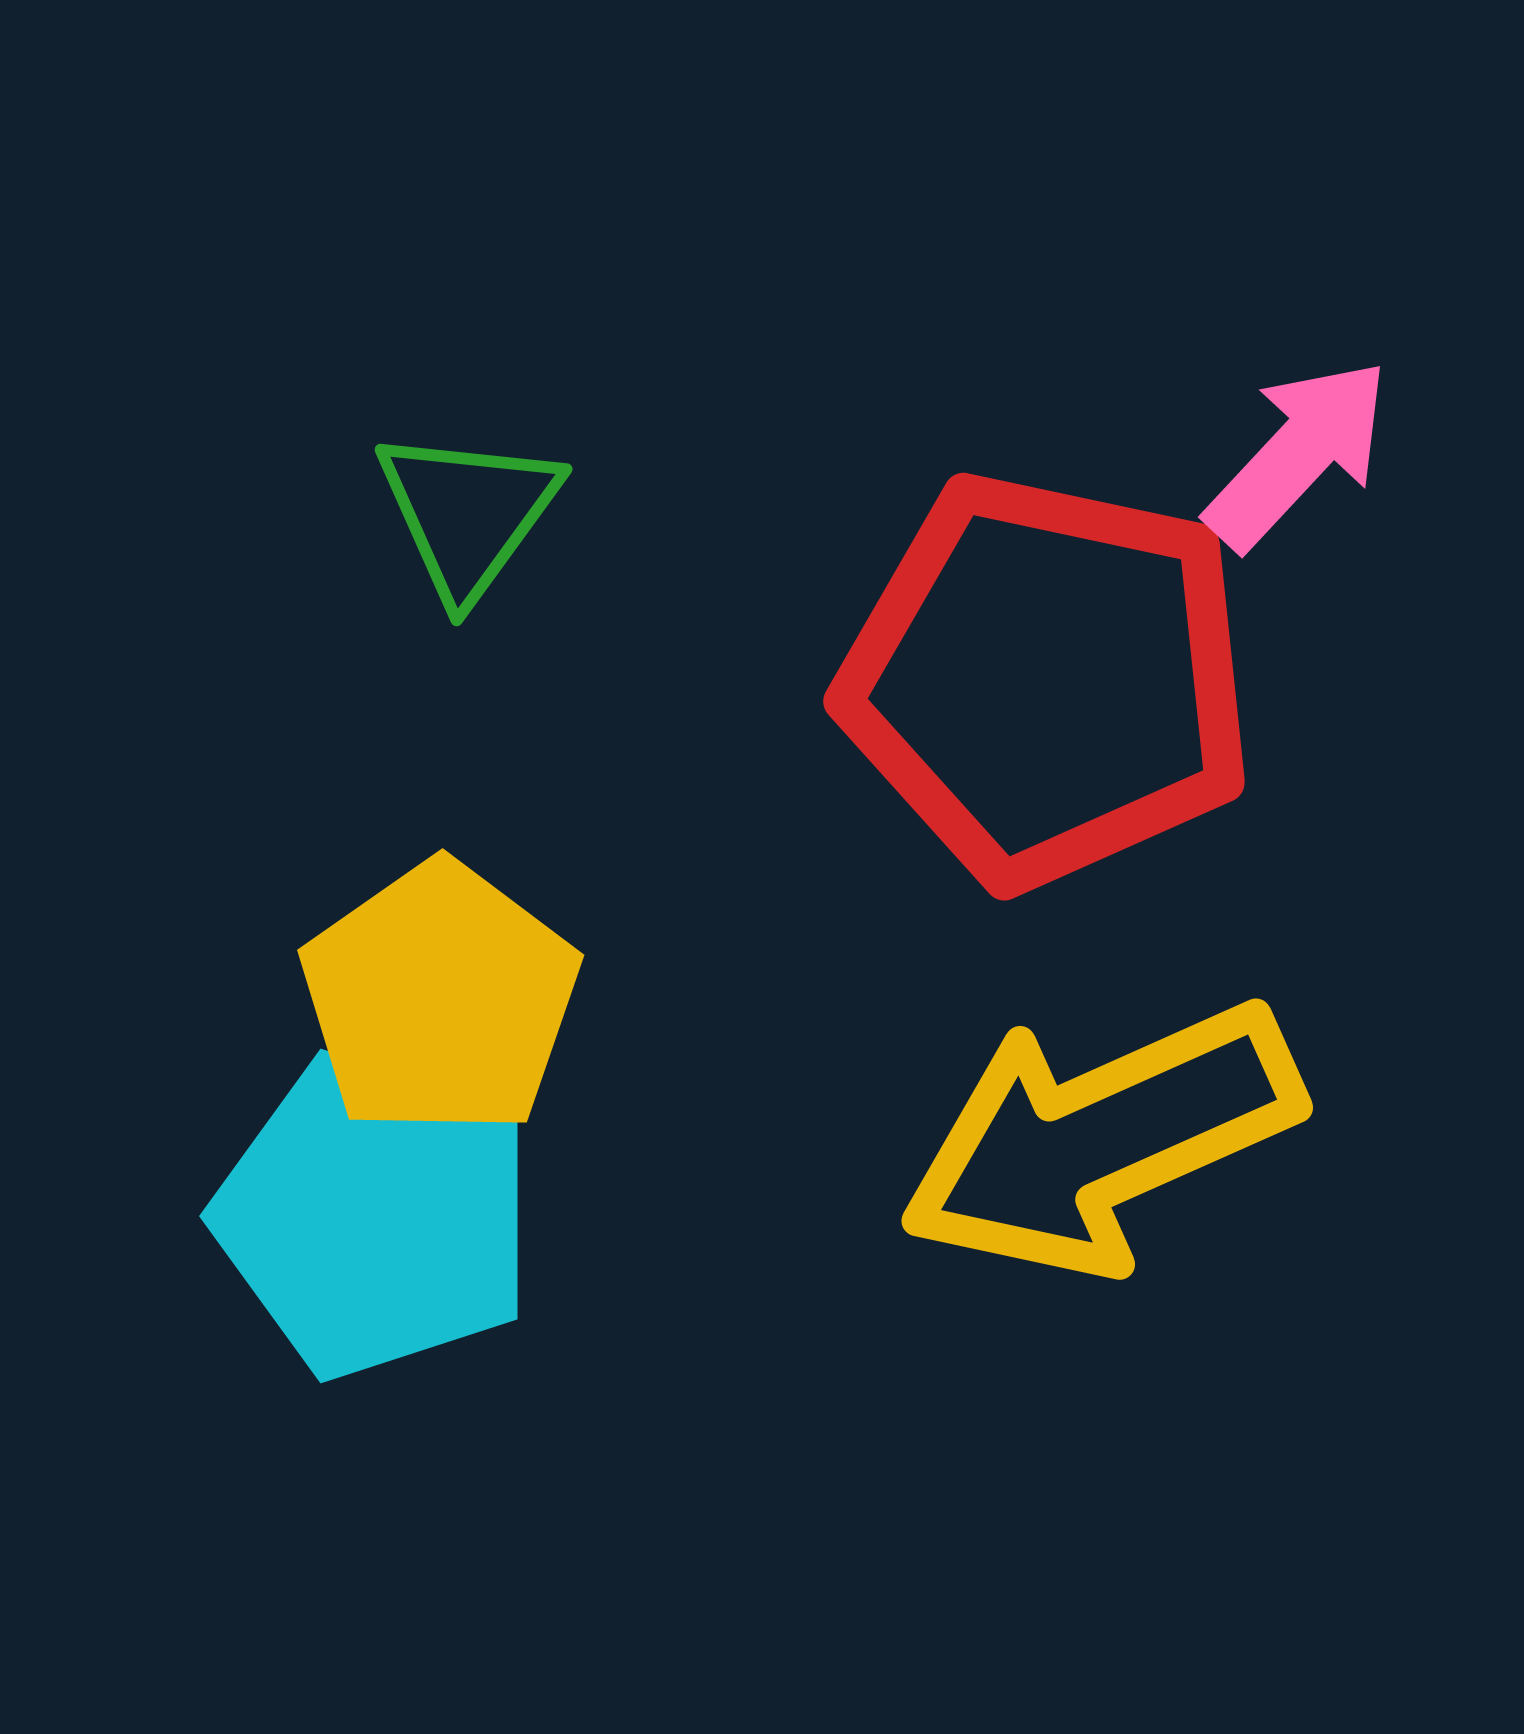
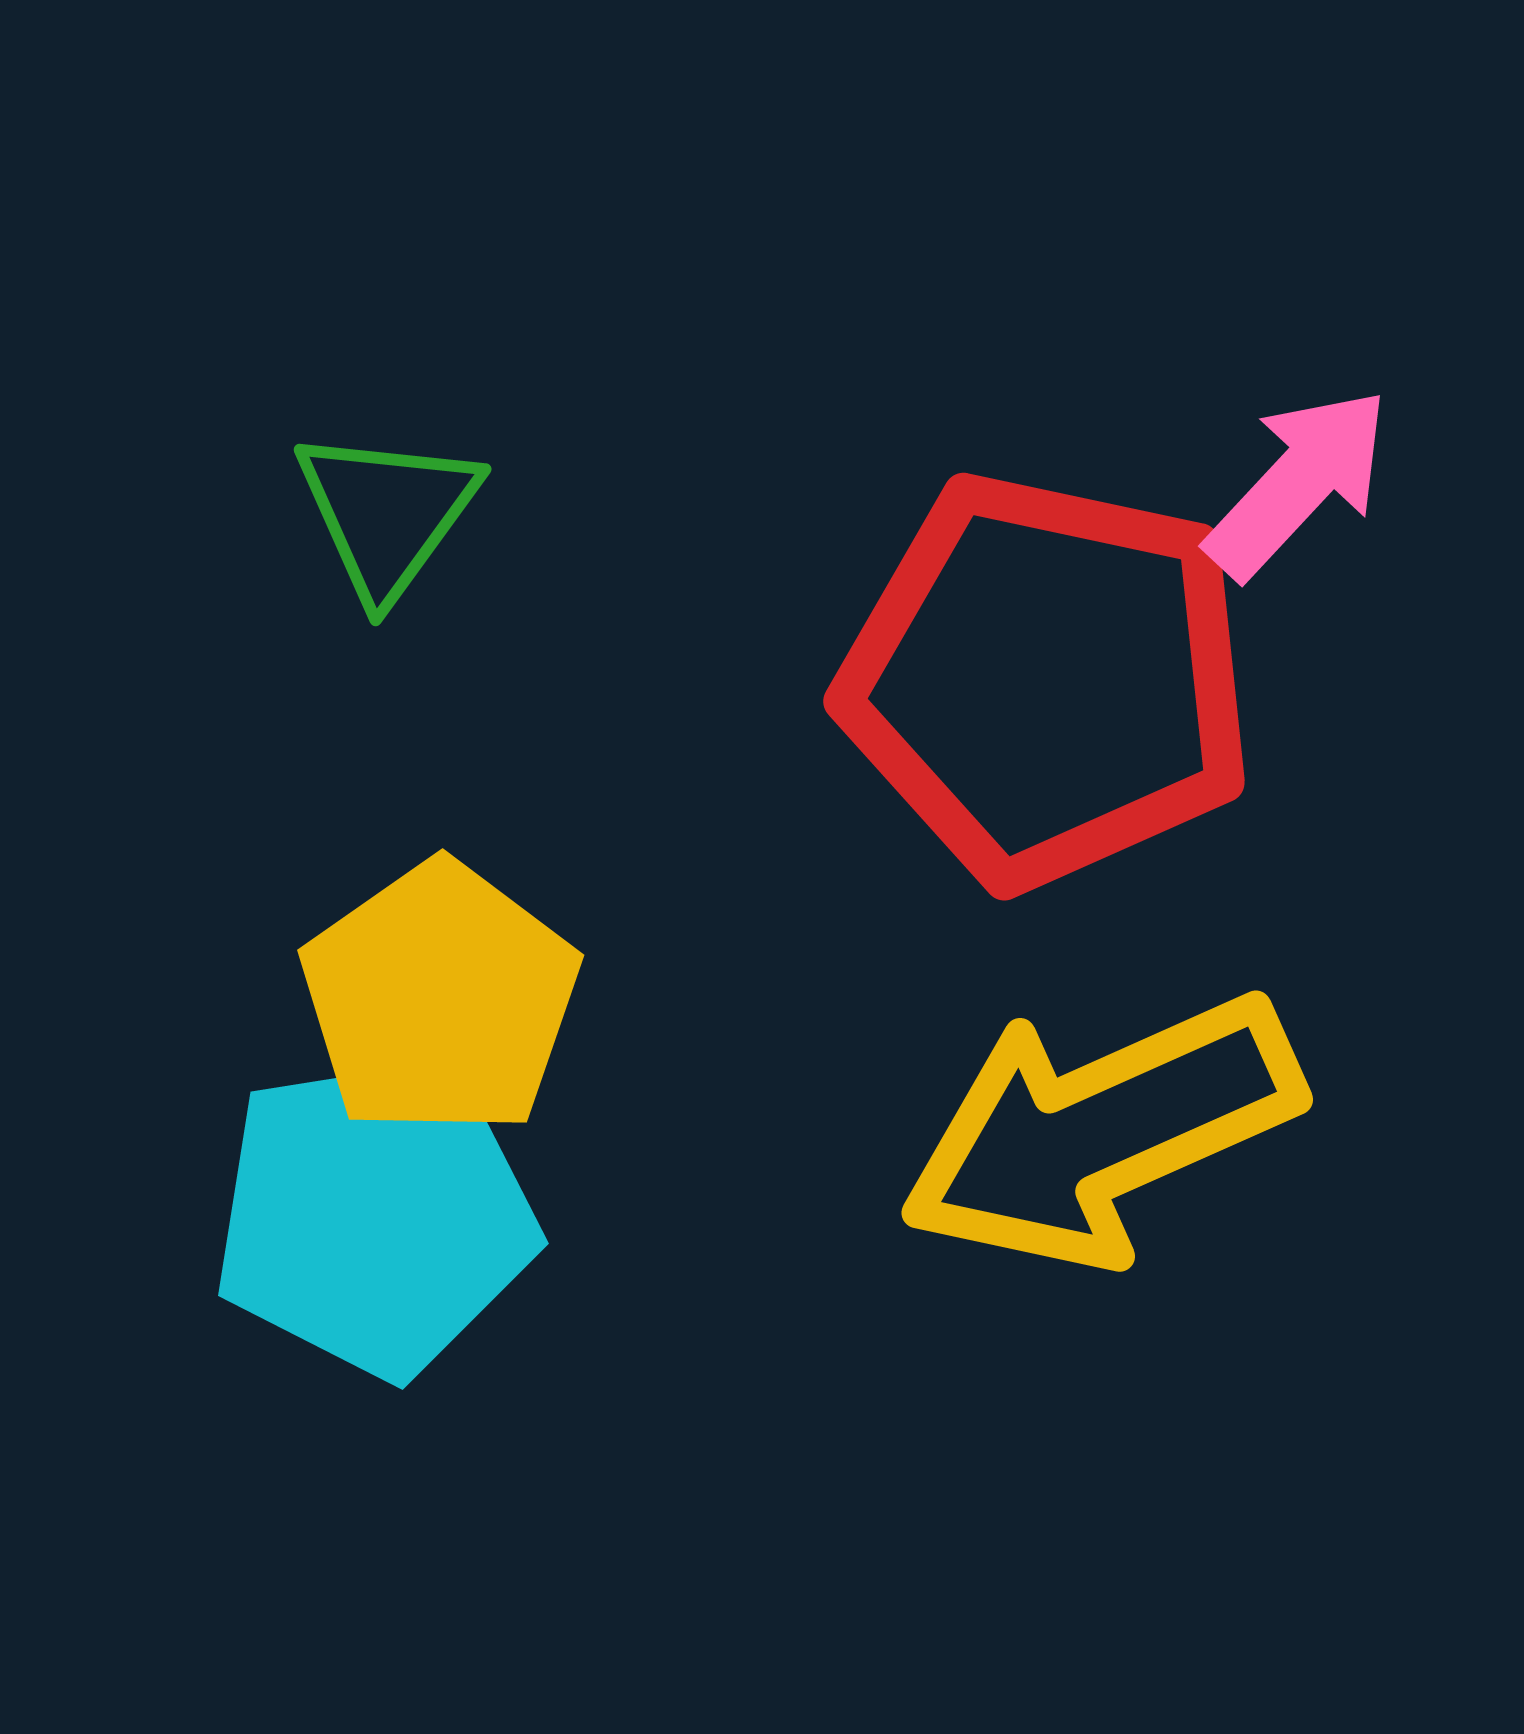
pink arrow: moved 29 px down
green triangle: moved 81 px left
yellow arrow: moved 8 px up
cyan pentagon: rotated 27 degrees counterclockwise
